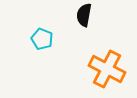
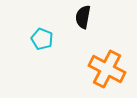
black semicircle: moved 1 px left, 2 px down
